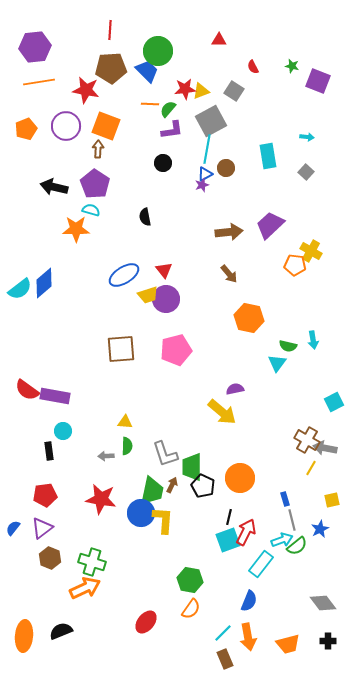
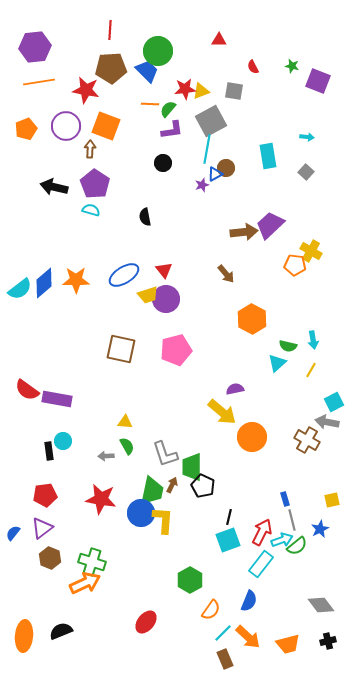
gray square at (234, 91): rotated 24 degrees counterclockwise
brown arrow at (98, 149): moved 8 px left
blue triangle at (205, 174): moved 10 px right
orange star at (76, 229): moved 51 px down
brown arrow at (229, 232): moved 15 px right
brown arrow at (229, 274): moved 3 px left
orange hexagon at (249, 318): moved 3 px right, 1 px down; rotated 16 degrees clockwise
brown square at (121, 349): rotated 16 degrees clockwise
cyan triangle at (277, 363): rotated 12 degrees clockwise
purple rectangle at (55, 396): moved 2 px right, 3 px down
cyan circle at (63, 431): moved 10 px down
green semicircle at (127, 446): rotated 30 degrees counterclockwise
gray arrow at (325, 448): moved 2 px right, 26 px up
yellow line at (311, 468): moved 98 px up
orange circle at (240, 478): moved 12 px right, 41 px up
blue semicircle at (13, 528): moved 5 px down
red arrow at (246, 532): moved 16 px right
green hexagon at (190, 580): rotated 20 degrees clockwise
orange arrow at (85, 588): moved 5 px up
gray diamond at (323, 603): moved 2 px left, 2 px down
orange semicircle at (191, 609): moved 20 px right, 1 px down
orange arrow at (248, 637): rotated 36 degrees counterclockwise
black cross at (328, 641): rotated 14 degrees counterclockwise
